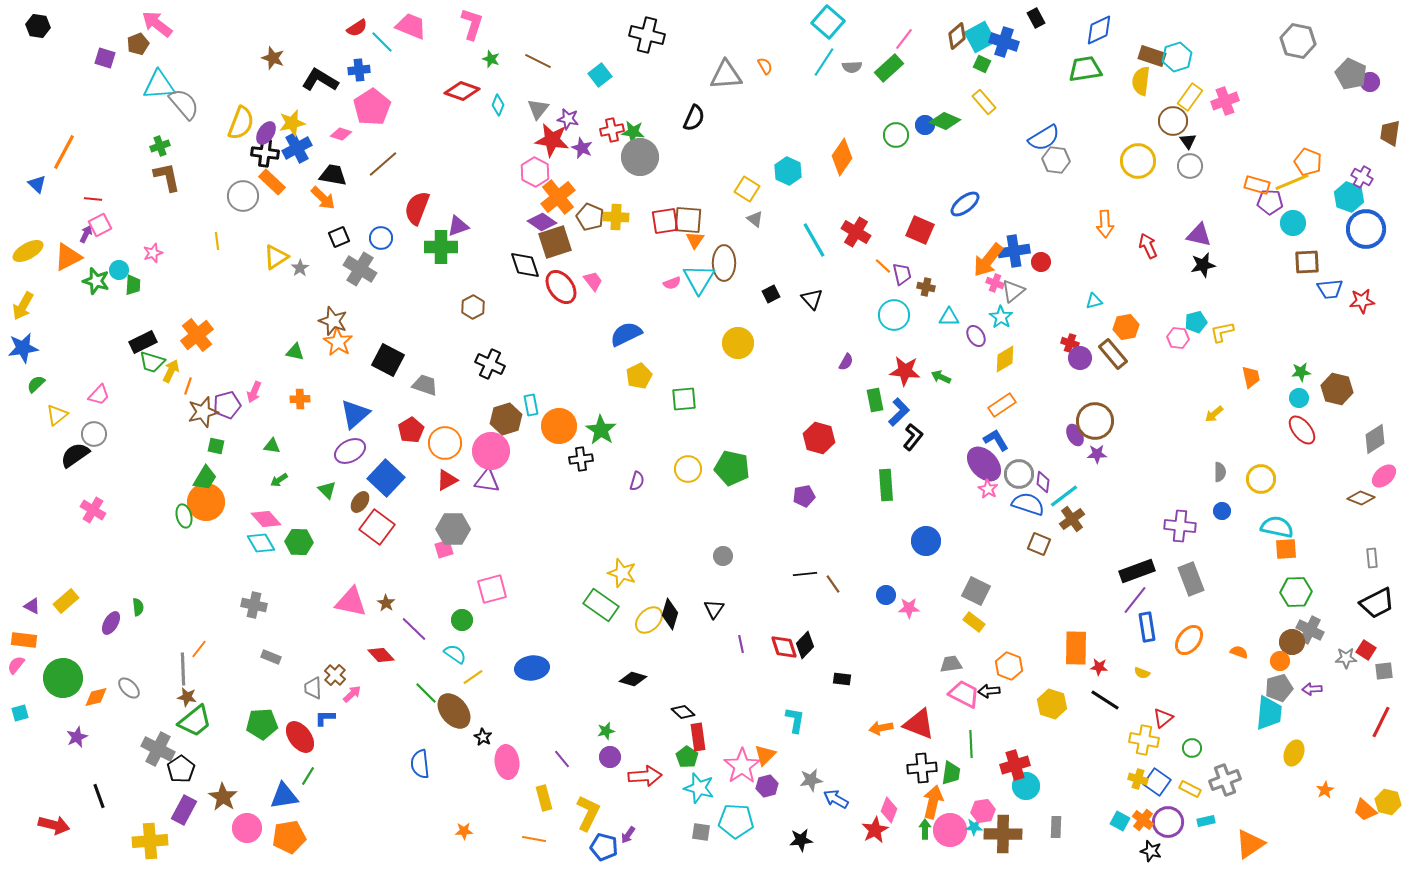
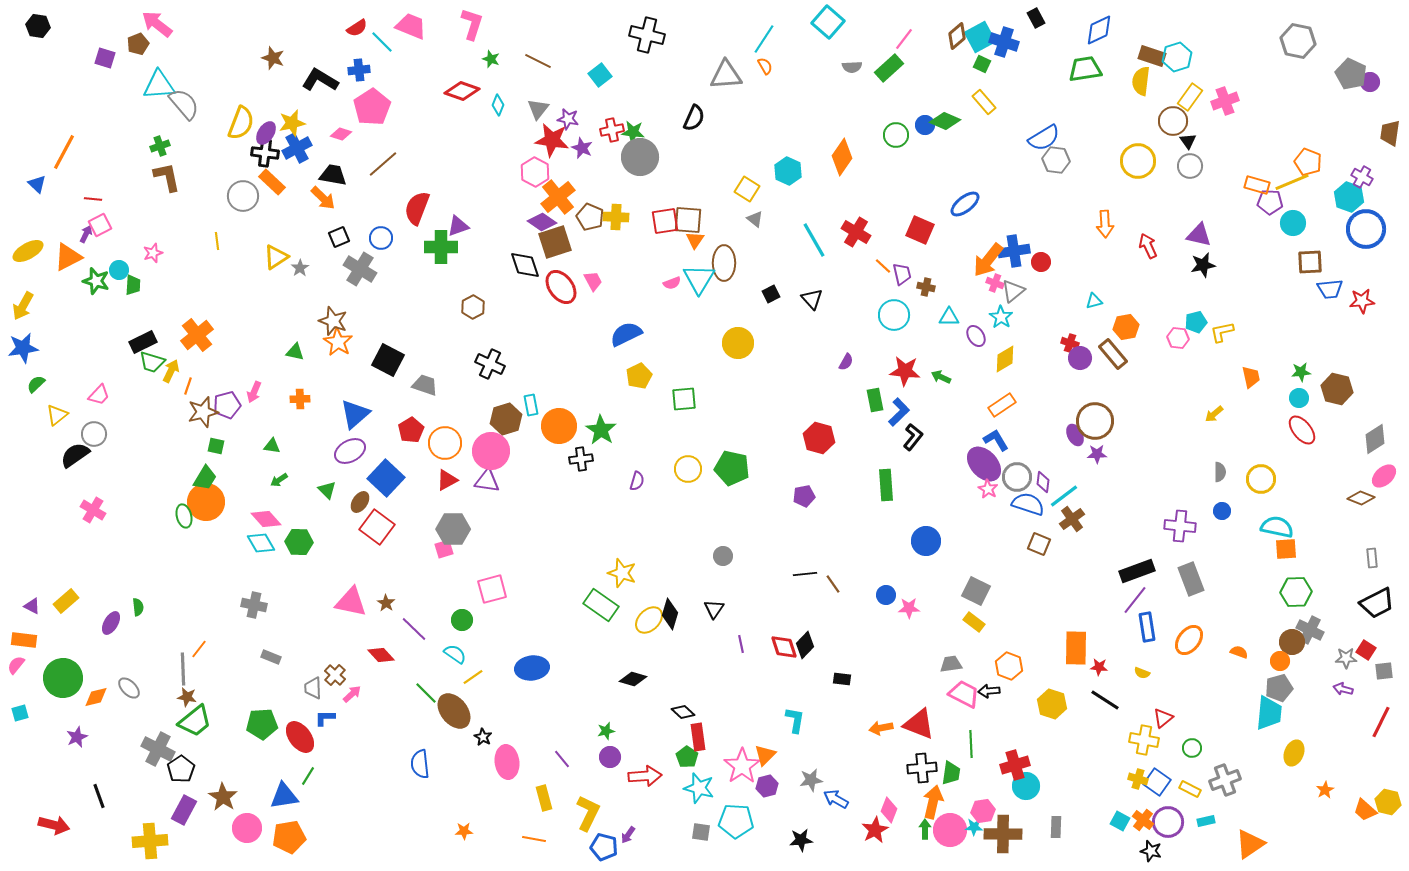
cyan line at (824, 62): moved 60 px left, 23 px up
brown square at (1307, 262): moved 3 px right
pink trapezoid at (593, 281): rotated 10 degrees clockwise
gray circle at (1019, 474): moved 2 px left, 3 px down
purple arrow at (1312, 689): moved 31 px right; rotated 18 degrees clockwise
